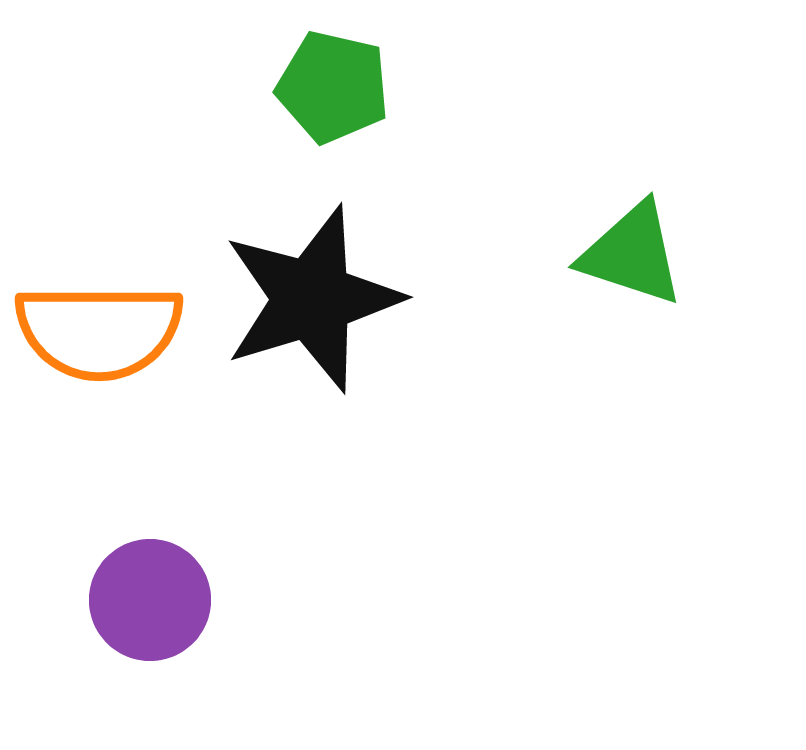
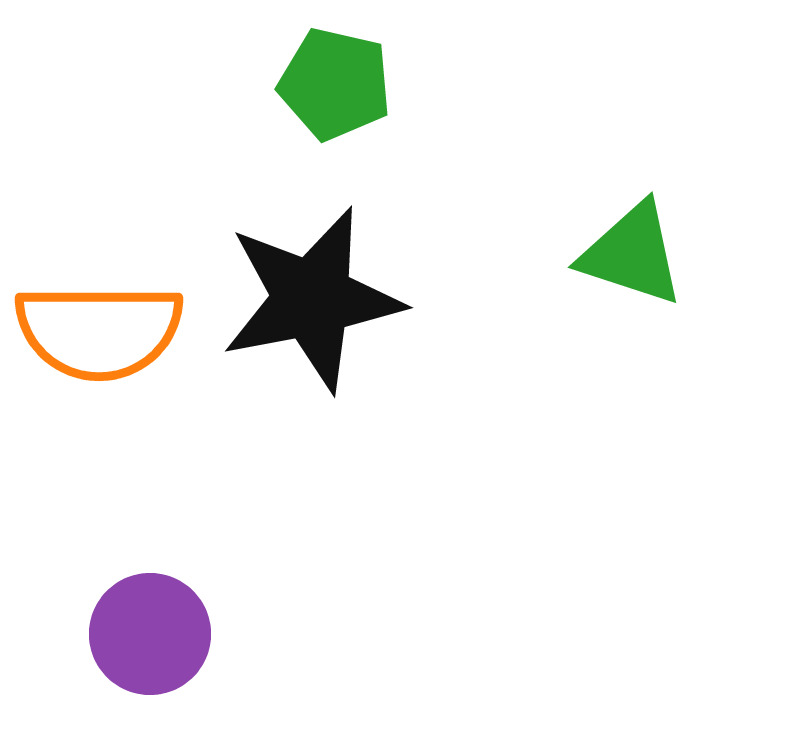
green pentagon: moved 2 px right, 3 px up
black star: rotated 6 degrees clockwise
purple circle: moved 34 px down
